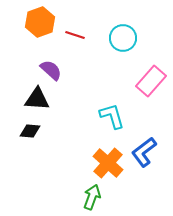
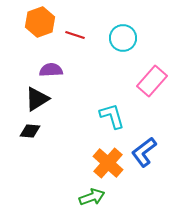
purple semicircle: rotated 45 degrees counterclockwise
pink rectangle: moved 1 px right
black triangle: rotated 36 degrees counterclockwise
green arrow: rotated 50 degrees clockwise
